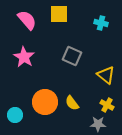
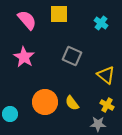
cyan cross: rotated 24 degrees clockwise
cyan circle: moved 5 px left, 1 px up
